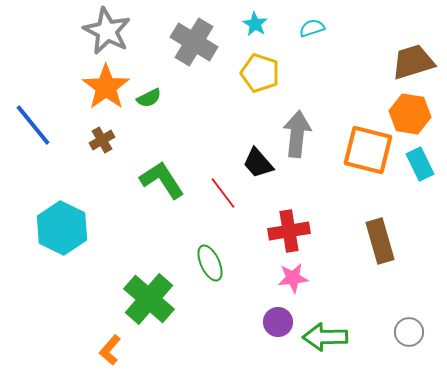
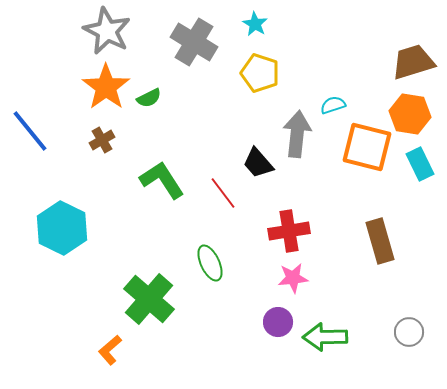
cyan semicircle: moved 21 px right, 77 px down
blue line: moved 3 px left, 6 px down
orange square: moved 1 px left, 3 px up
orange L-shape: rotated 8 degrees clockwise
